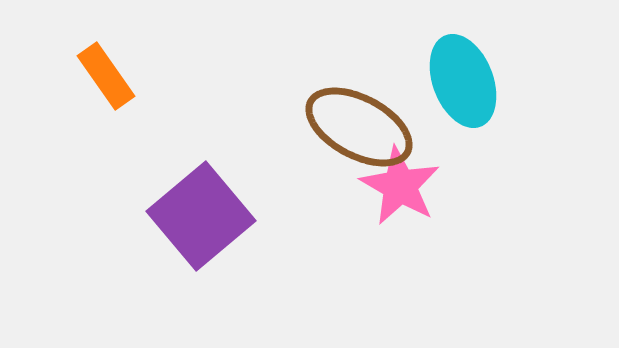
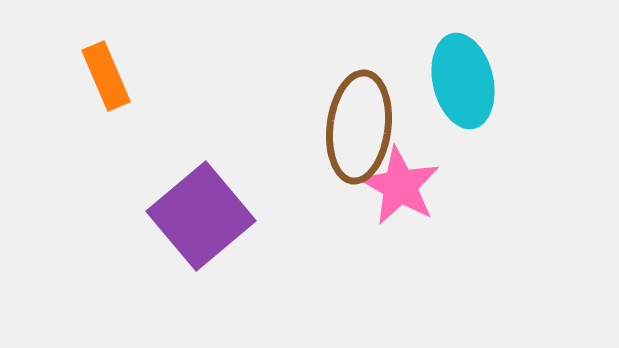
orange rectangle: rotated 12 degrees clockwise
cyan ellipse: rotated 8 degrees clockwise
brown ellipse: rotated 69 degrees clockwise
